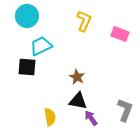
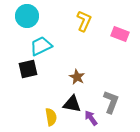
black square: moved 1 px right, 2 px down; rotated 18 degrees counterclockwise
black triangle: moved 6 px left, 3 px down
gray L-shape: moved 14 px left, 8 px up
yellow semicircle: moved 1 px right
